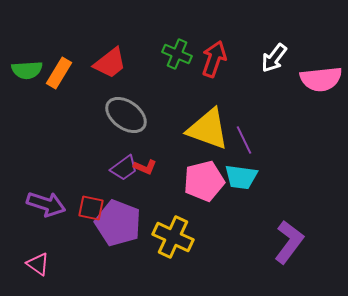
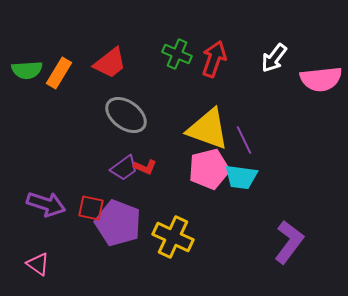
pink pentagon: moved 5 px right, 12 px up
